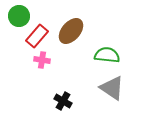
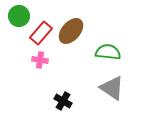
red rectangle: moved 4 px right, 3 px up
green semicircle: moved 1 px right, 3 px up
pink cross: moved 2 px left
